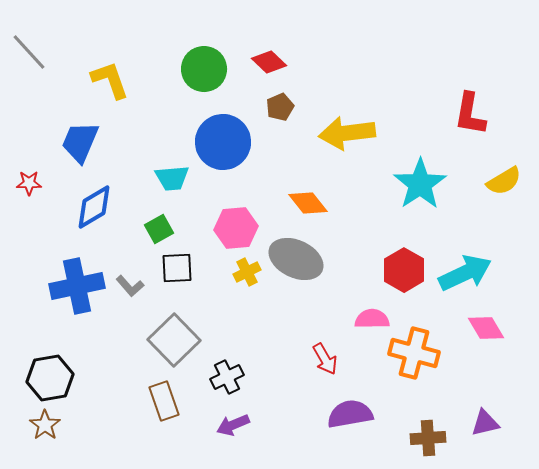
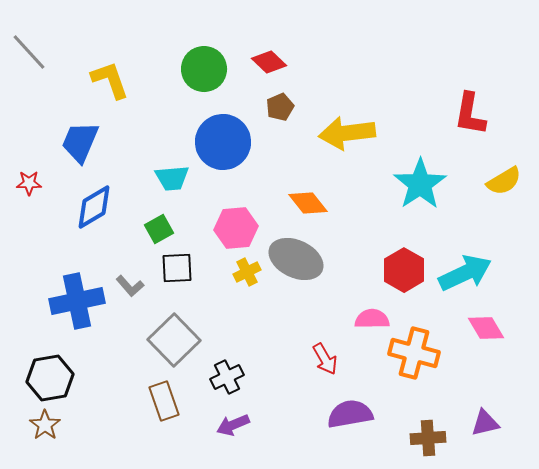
blue cross: moved 15 px down
